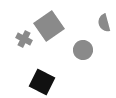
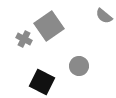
gray semicircle: moved 7 px up; rotated 36 degrees counterclockwise
gray circle: moved 4 px left, 16 px down
